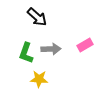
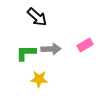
green L-shape: rotated 70 degrees clockwise
